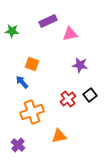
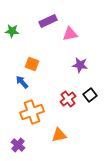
orange triangle: moved 1 px up
